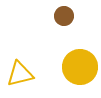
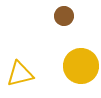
yellow circle: moved 1 px right, 1 px up
